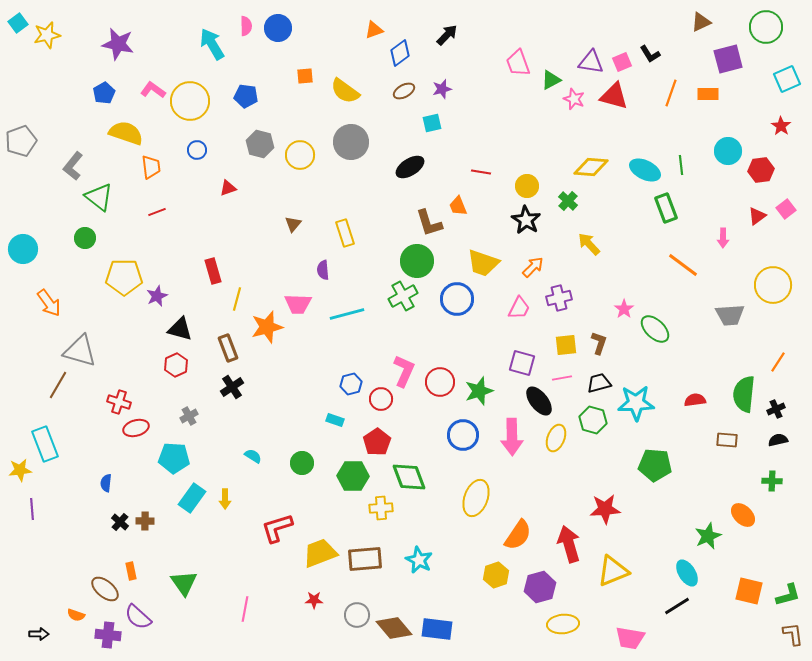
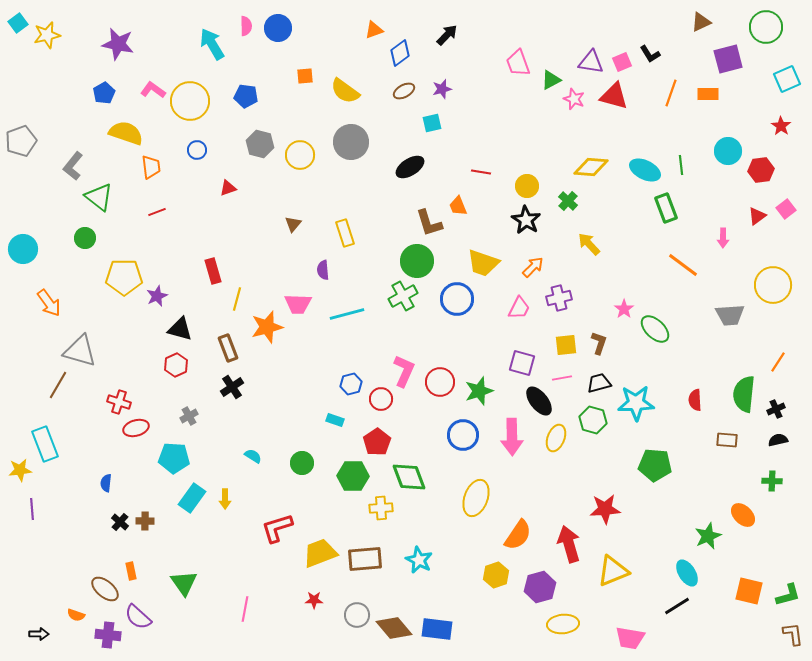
red semicircle at (695, 400): rotated 85 degrees counterclockwise
